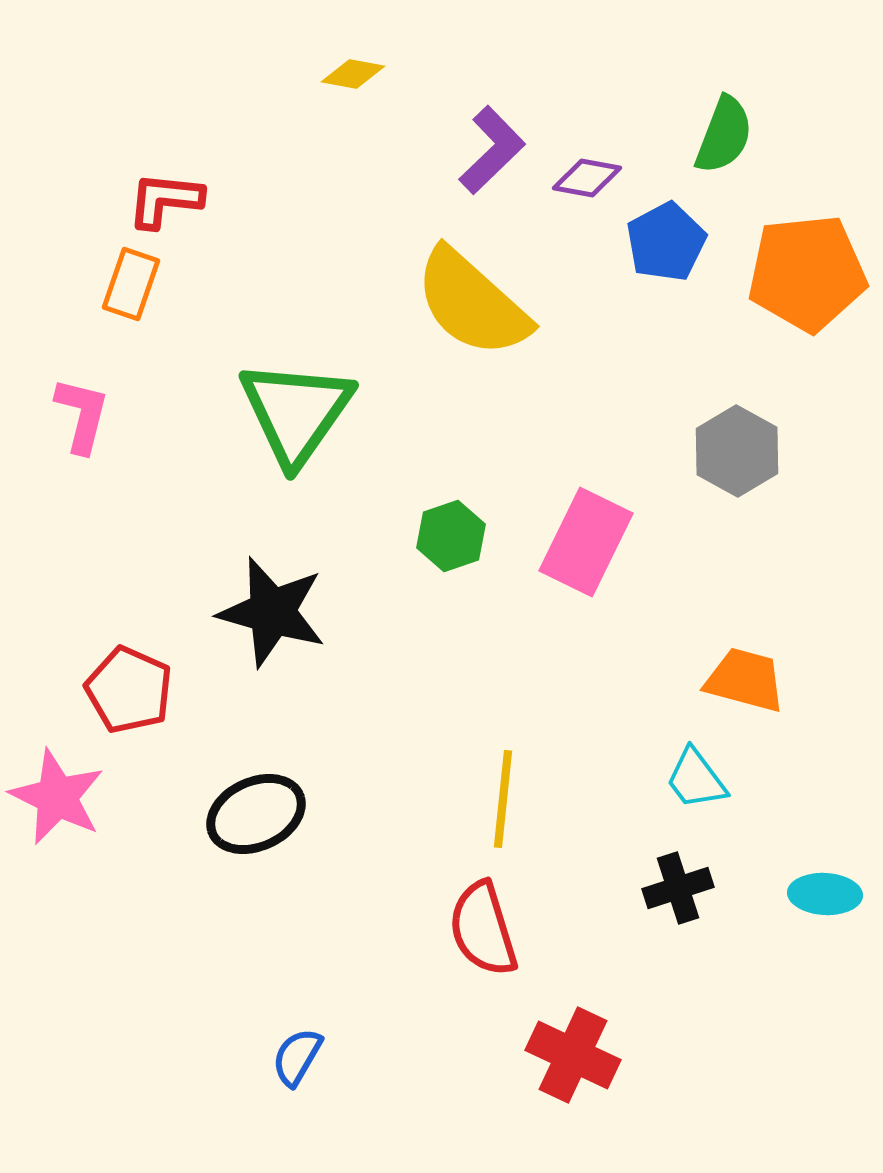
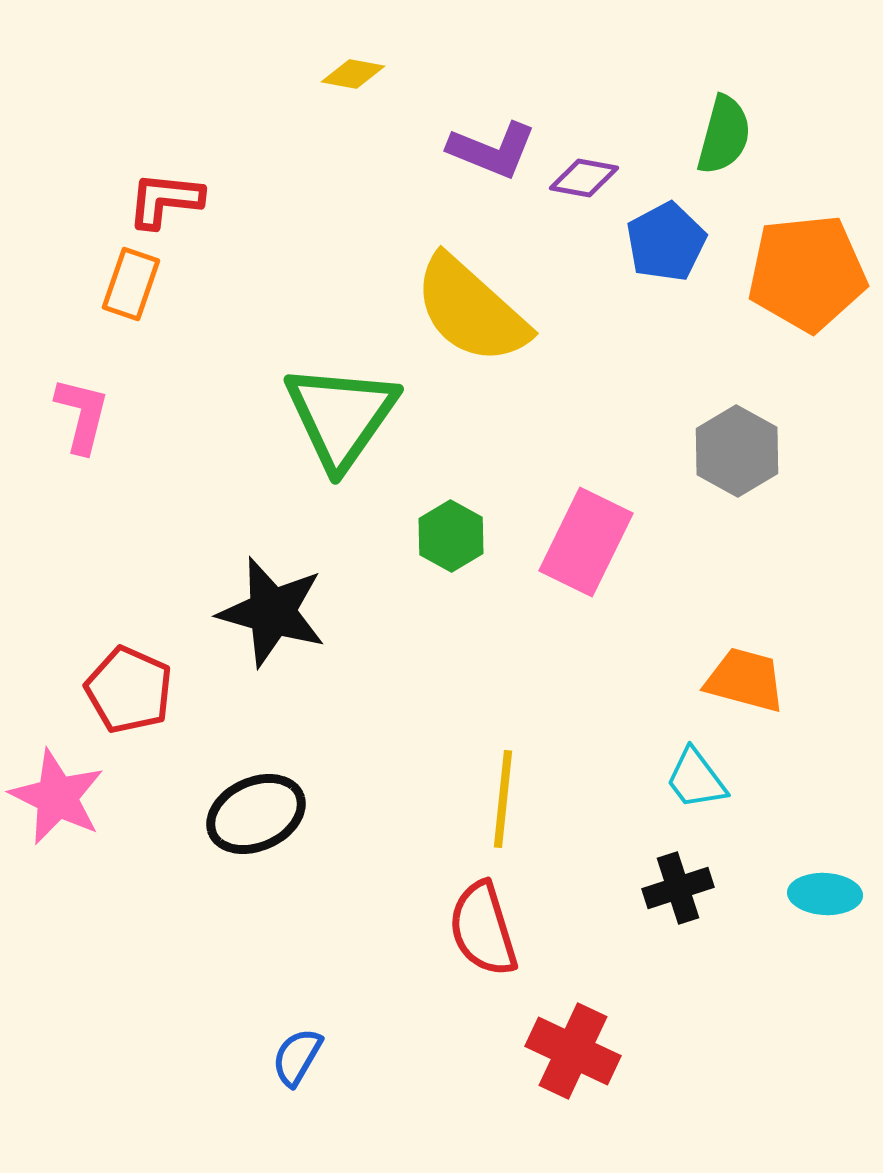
green semicircle: rotated 6 degrees counterclockwise
purple L-shape: rotated 66 degrees clockwise
purple diamond: moved 3 px left
yellow semicircle: moved 1 px left, 7 px down
green triangle: moved 45 px right, 4 px down
green hexagon: rotated 12 degrees counterclockwise
red cross: moved 4 px up
